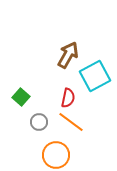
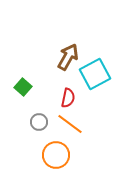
brown arrow: moved 2 px down
cyan square: moved 2 px up
green square: moved 2 px right, 10 px up
orange line: moved 1 px left, 2 px down
